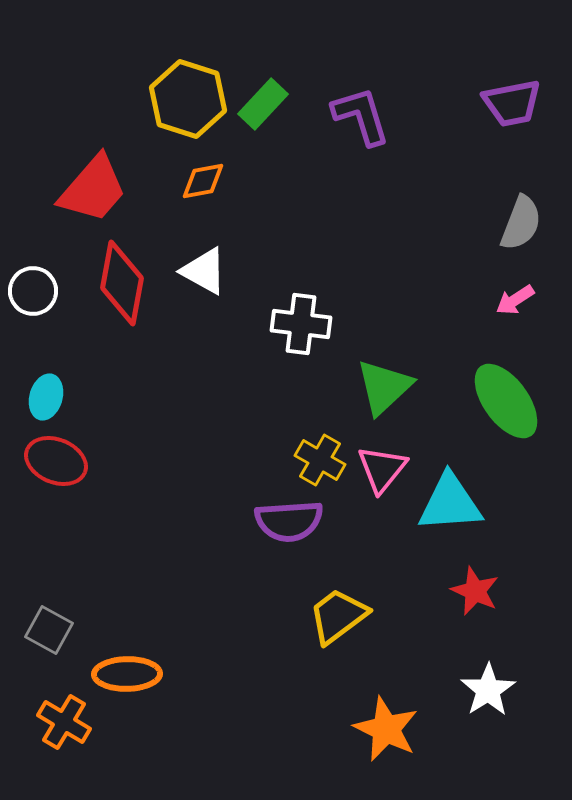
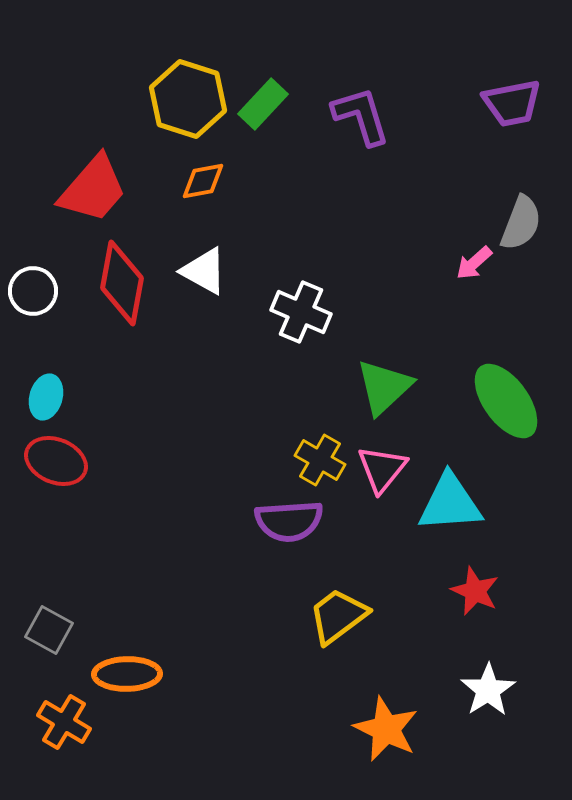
pink arrow: moved 41 px left, 37 px up; rotated 9 degrees counterclockwise
white cross: moved 12 px up; rotated 16 degrees clockwise
